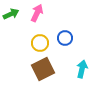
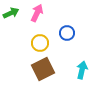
green arrow: moved 1 px up
blue circle: moved 2 px right, 5 px up
cyan arrow: moved 1 px down
